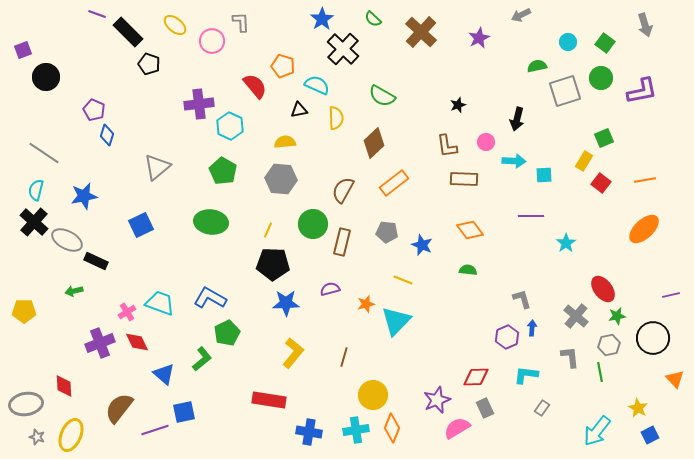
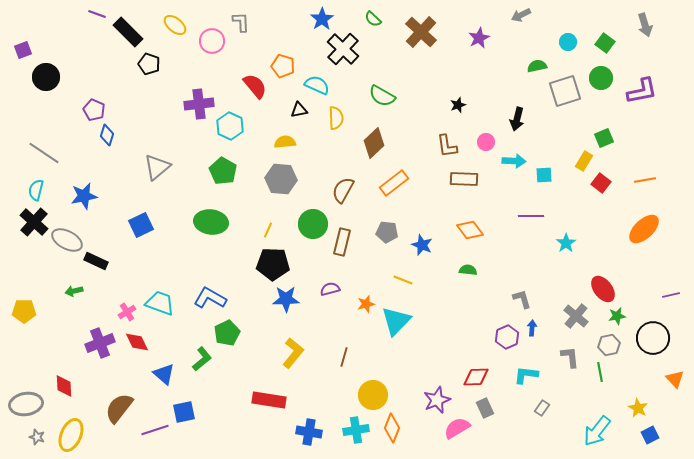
blue star at (286, 303): moved 4 px up
